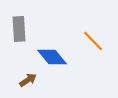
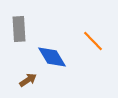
blue diamond: rotated 8 degrees clockwise
